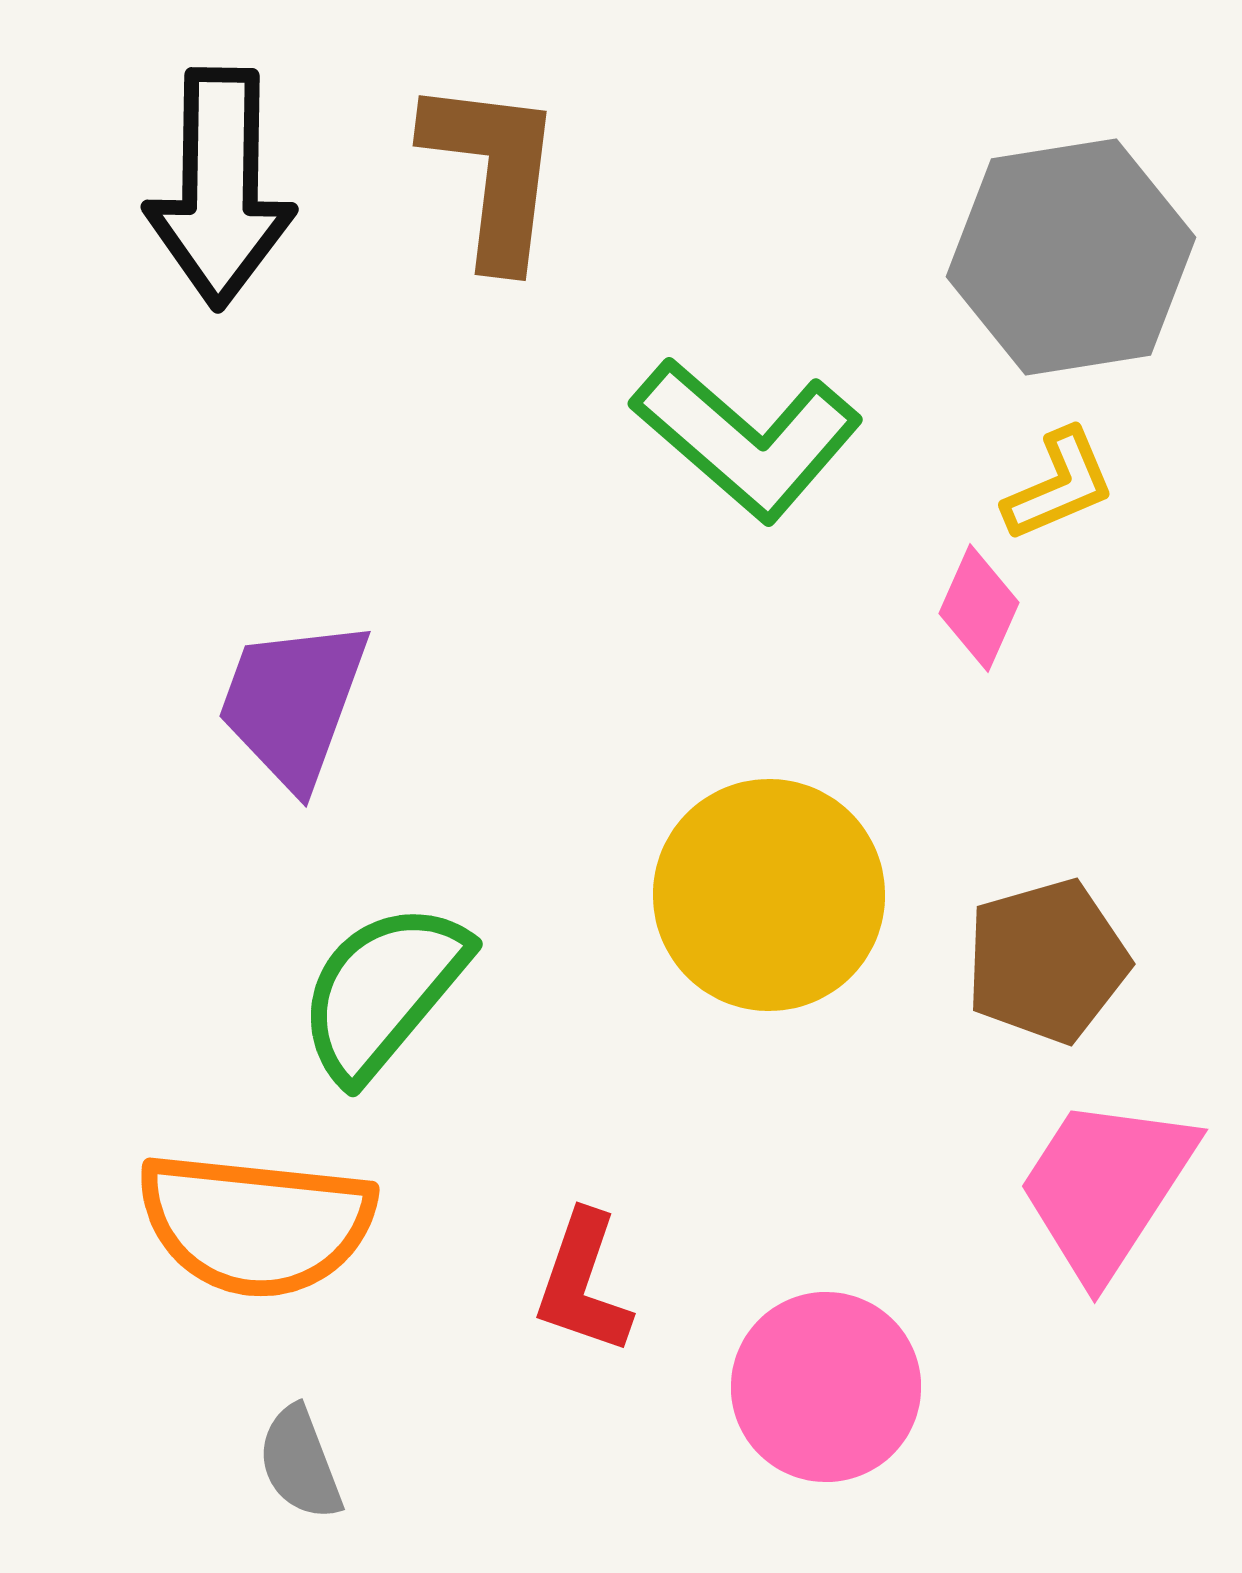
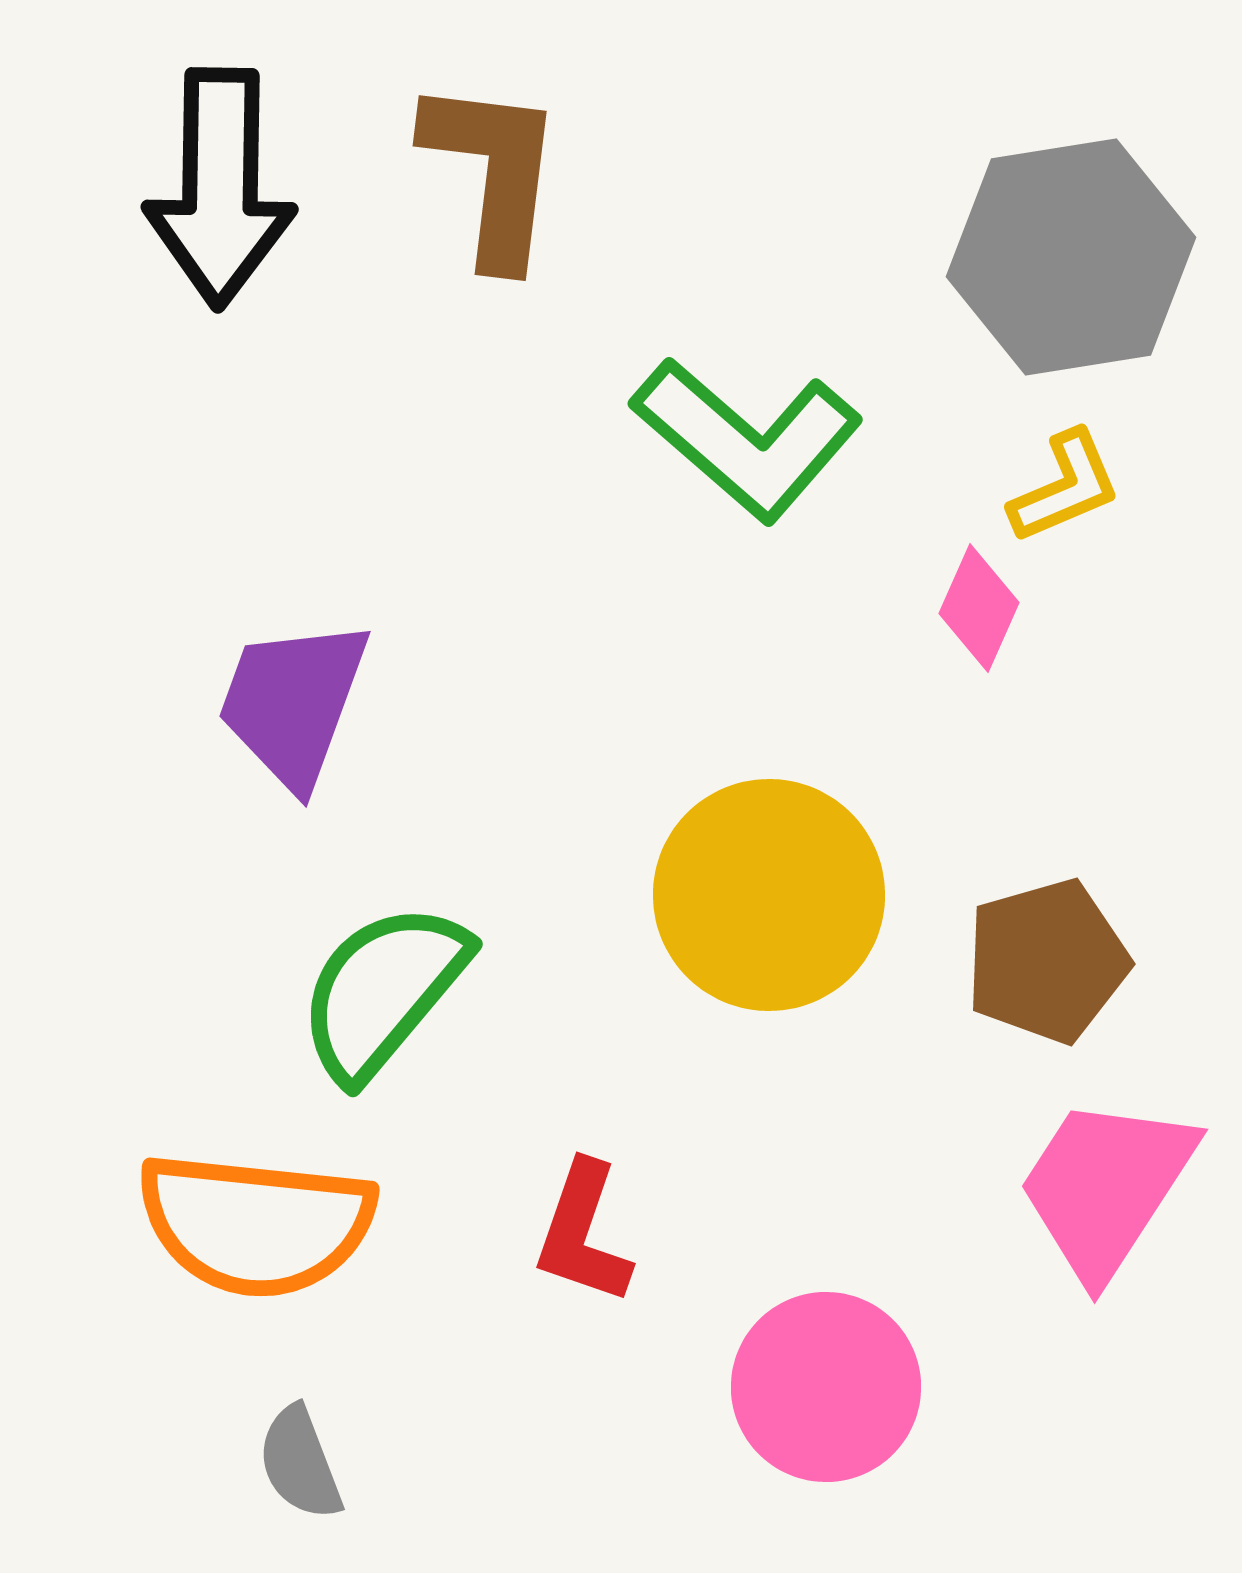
yellow L-shape: moved 6 px right, 2 px down
red L-shape: moved 50 px up
